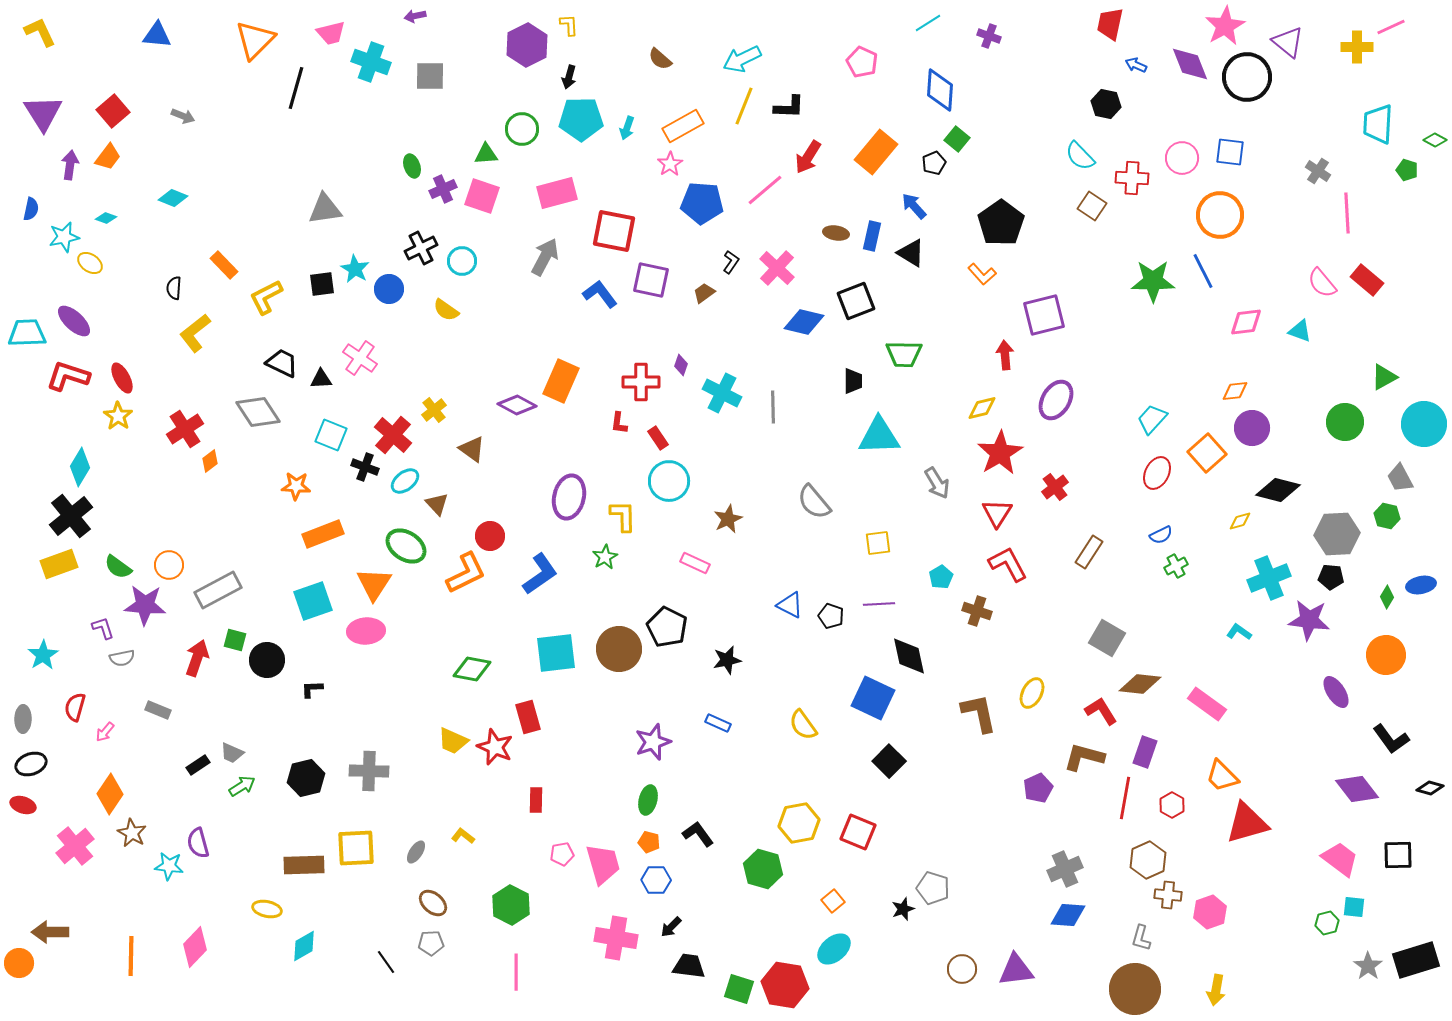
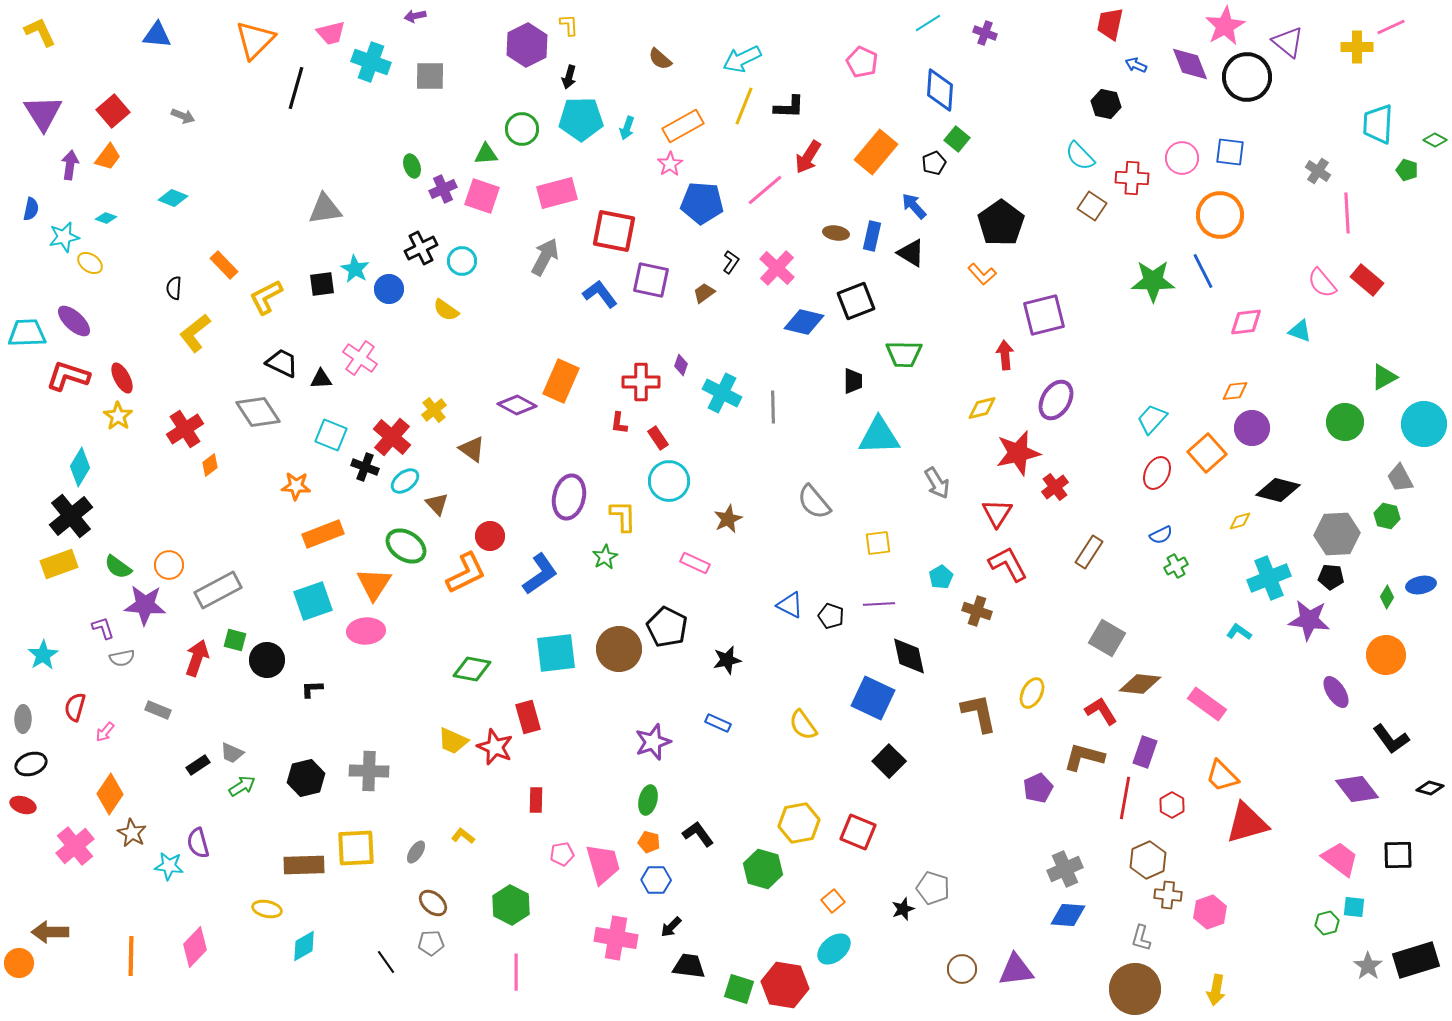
purple cross at (989, 36): moved 4 px left, 3 px up
red cross at (393, 435): moved 1 px left, 2 px down
red star at (1000, 453): moved 18 px right; rotated 18 degrees clockwise
orange diamond at (210, 461): moved 4 px down
